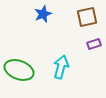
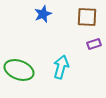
brown square: rotated 15 degrees clockwise
